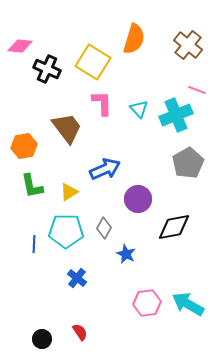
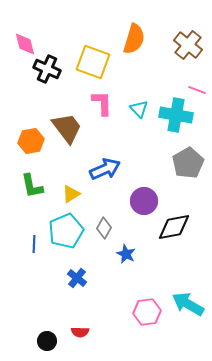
pink diamond: moved 5 px right, 2 px up; rotated 70 degrees clockwise
yellow square: rotated 12 degrees counterclockwise
cyan cross: rotated 32 degrees clockwise
orange hexagon: moved 7 px right, 5 px up
yellow triangle: moved 2 px right, 2 px down
purple circle: moved 6 px right, 2 px down
cyan pentagon: rotated 24 degrees counterclockwise
pink hexagon: moved 9 px down
red semicircle: rotated 126 degrees clockwise
black circle: moved 5 px right, 2 px down
